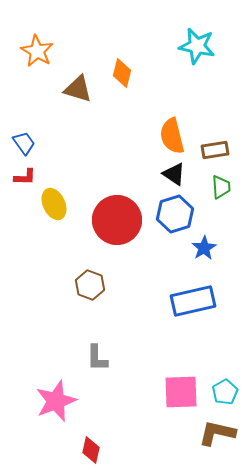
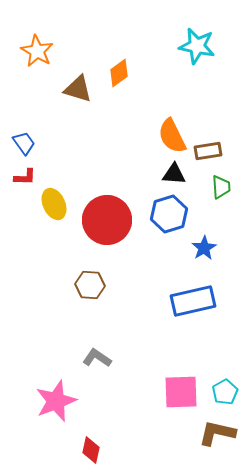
orange diamond: moved 3 px left; rotated 40 degrees clockwise
orange semicircle: rotated 12 degrees counterclockwise
brown rectangle: moved 7 px left, 1 px down
black triangle: rotated 30 degrees counterclockwise
blue hexagon: moved 6 px left
red circle: moved 10 px left
brown hexagon: rotated 16 degrees counterclockwise
gray L-shape: rotated 124 degrees clockwise
